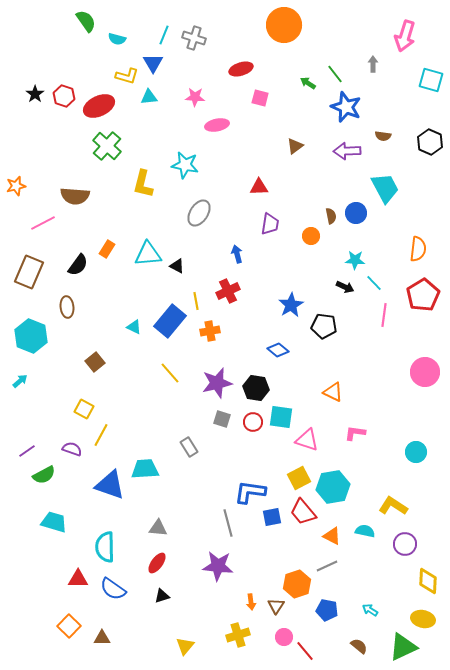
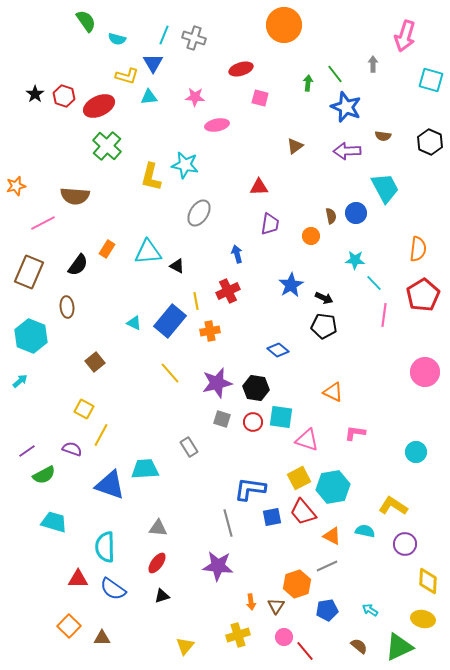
green arrow at (308, 83): rotated 63 degrees clockwise
yellow L-shape at (143, 184): moved 8 px right, 7 px up
cyan triangle at (148, 254): moved 2 px up
black arrow at (345, 287): moved 21 px left, 11 px down
blue star at (291, 305): moved 20 px up
cyan triangle at (134, 327): moved 4 px up
blue L-shape at (250, 492): moved 3 px up
blue pentagon at (327, 610): rotated 20 degrees counterclockwise
green triangle at (403, 647): moved 4 px left
